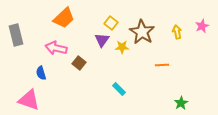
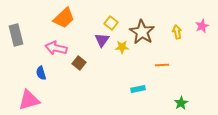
cyan rectangle: moved 19 px right; rotated 56 degrees counterclockwise
pink triangle: rotated 35 degrees counterclockwise
